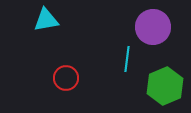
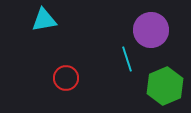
cyan triangle: moved 2 px left
purple circle: moved 2 px left, 3 px down
cyan line: rotated 25 degrees counterclockwise
